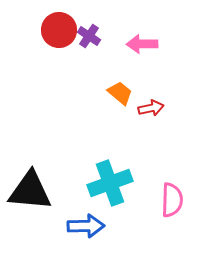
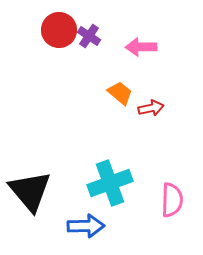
pink arrow: moved 1 px left, 3 px down
black triangle: rotated 45 degrees clockwise
